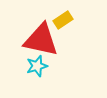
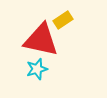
cyan star: moved 3 px down
